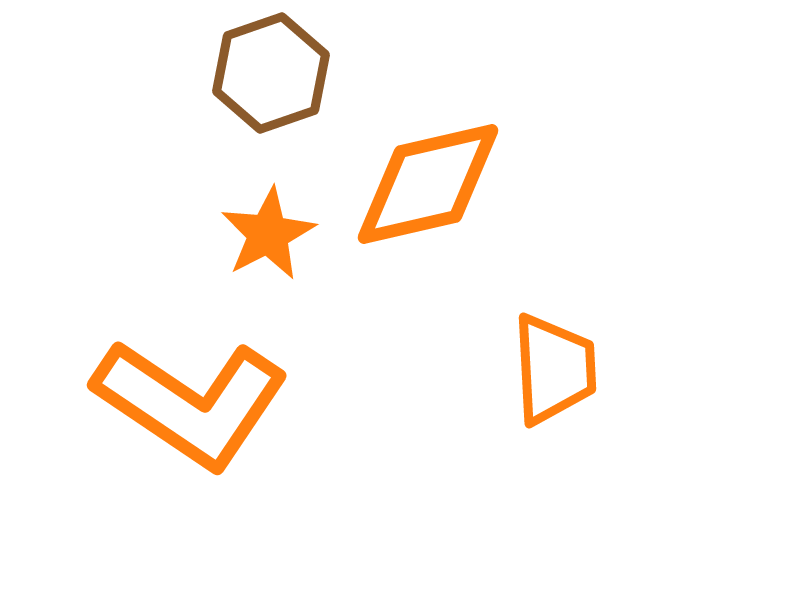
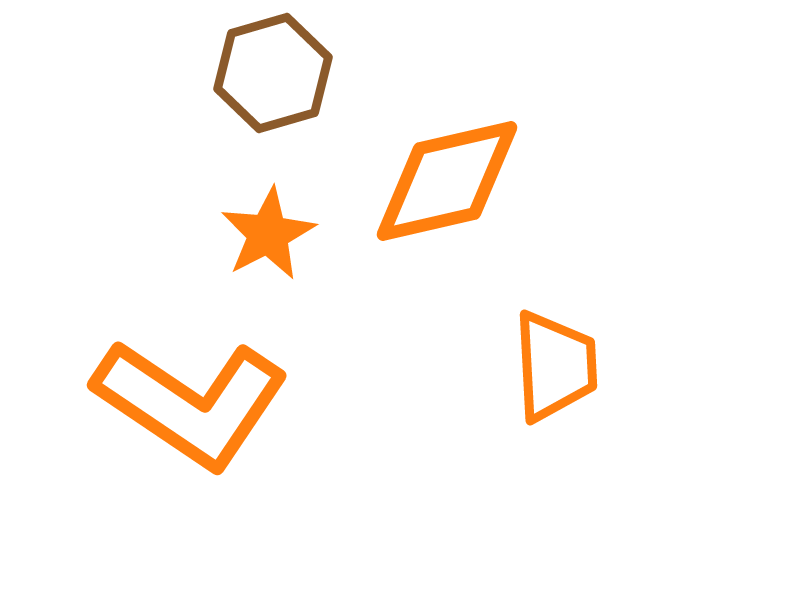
brown hexagon: moved 2 px right; rotated 3 degrees clockwise
orange diamond: moved 19 px right, 3 px up
orange trapezoid: moved 1 px right, 3 px up
